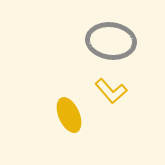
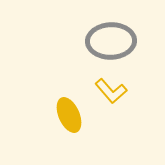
gray ellipse: rotated 9 degrees counterclockwise
